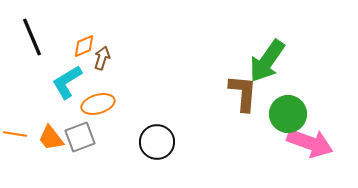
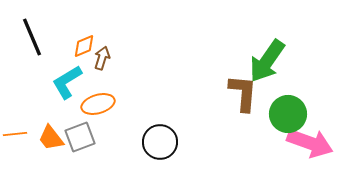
orange line: rotated 15 degrees counterclockwise
black circle: moved 3 px right
